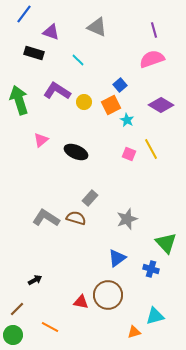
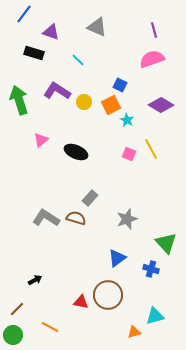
blue square: rotated 24 degrees counterclockwise
